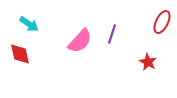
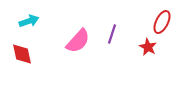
cyan arrow: moved 3 px up; rotated 54 degrees counterclockwise
pink semicircle: moved 2 px left
red diamond: moved 2 px right
red star: moved 15 px up
